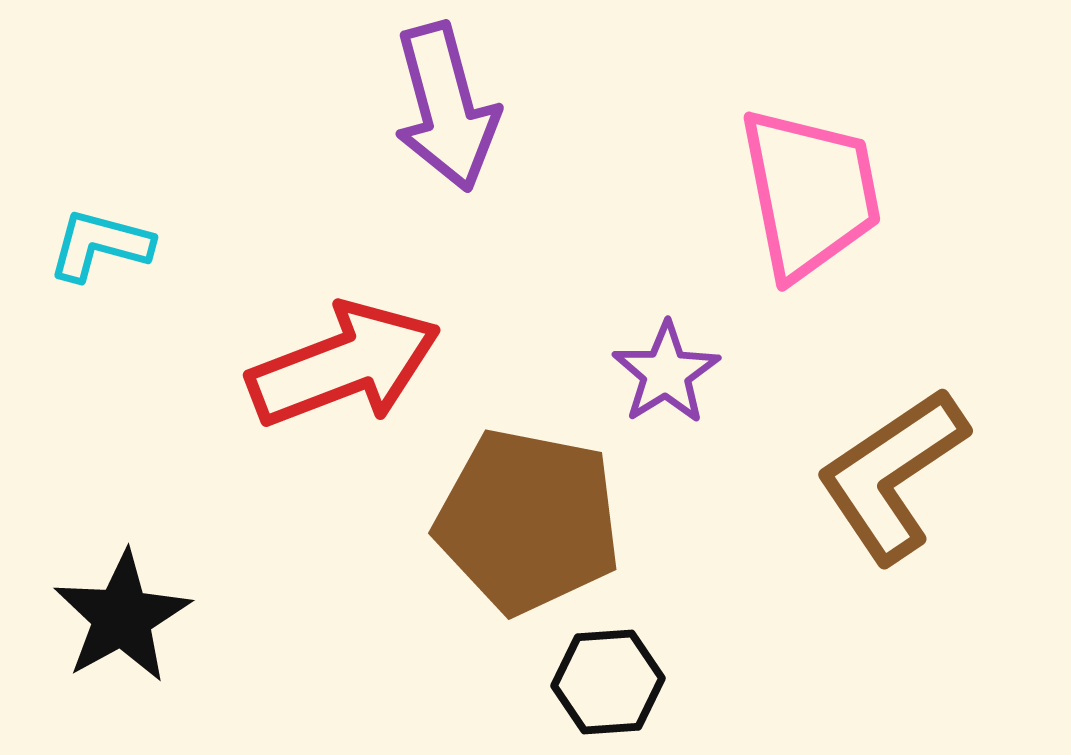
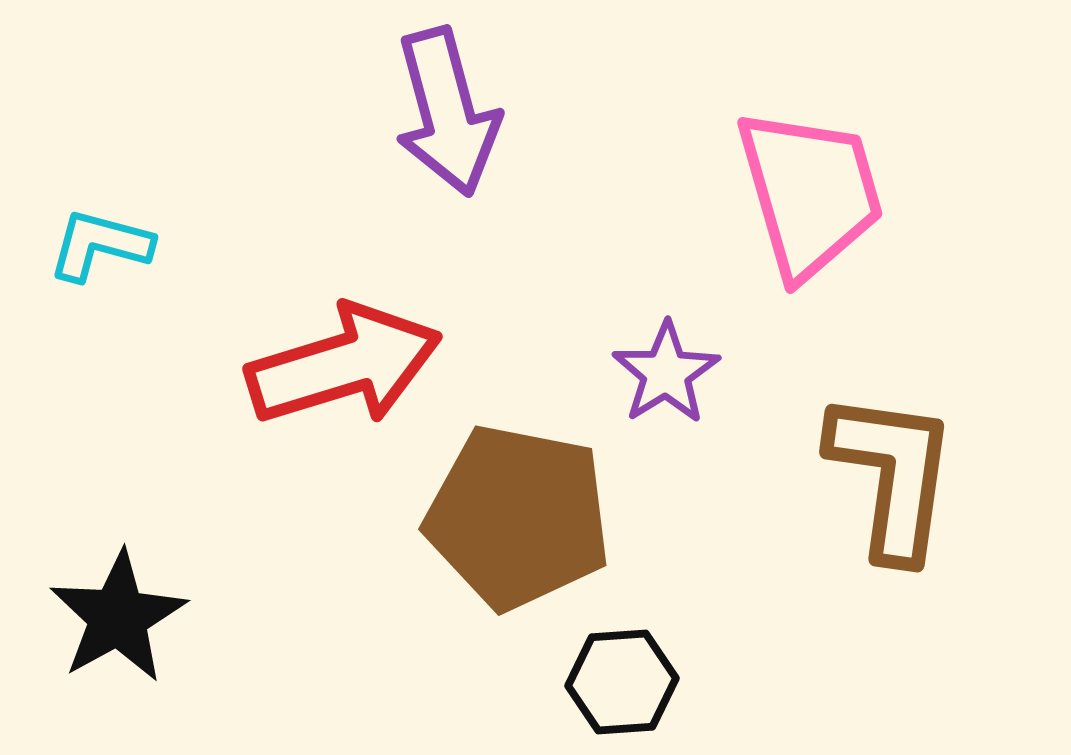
purple arrow: moved 1 px right, 5 px down
pink trapezoid: rotated 5 degrees counterclockwise
red arrow: rotated 4 degrees clockwise
brown L-shape: rotated 132 degrees clockwise
brown pentagon: moved 10 px left, 4 px up
black star: moved 4 px left
black hexagon: moved 14 px right
